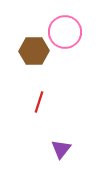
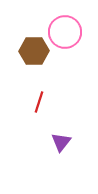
purple triangle: moved 7 px up
